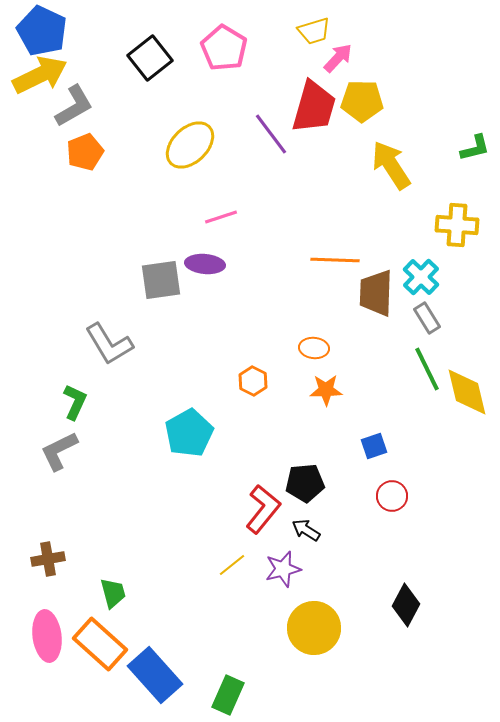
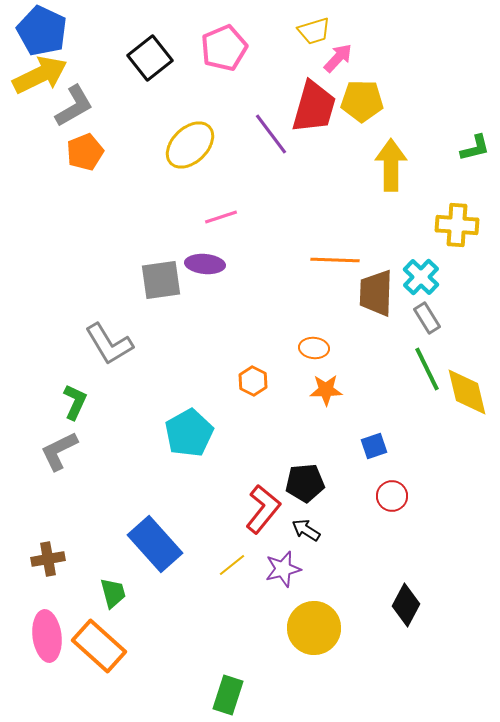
pink pentagon at (224, 48): rotated 18 degrees clockwise
yellow arrow at (391, 165): rotated 33 degrees clockwise
orange rectangle at (100, 644): moved 1 px left, 2 px down
blue rectangle at (155, 675): moved 131 px up
green rectangle at (228, 695): rotated 6 degrees counterclockwise
